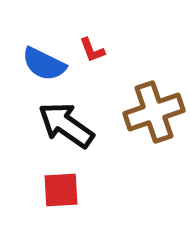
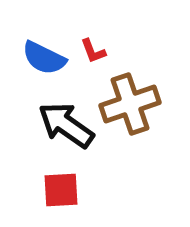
red L-shape: moved 1 px right, 1 px down
blue semicircle: moved 6 px up
brown cross: moved 24 px left, 8 px up
